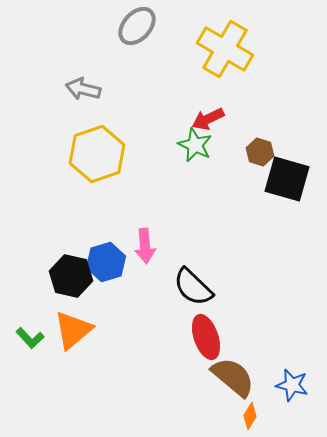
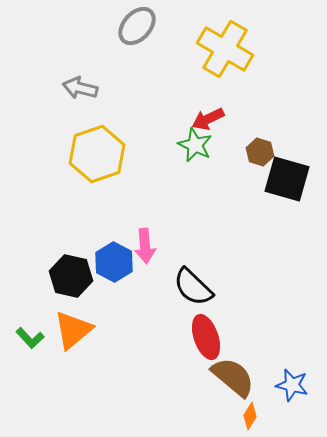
gray arrow: moved 3 px left, 1 px up
blue hexagon: moved 8 px right; rotated 15 degrees counterclockwise
